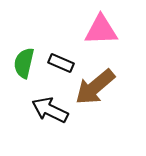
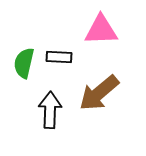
black rectangle: moved 2 px left, 6 px up; rotated 20 degrees counterclockwise
brown arrow: moved 4 px right, 6 px down
black arrow: rotated 66 degrees clockwise
